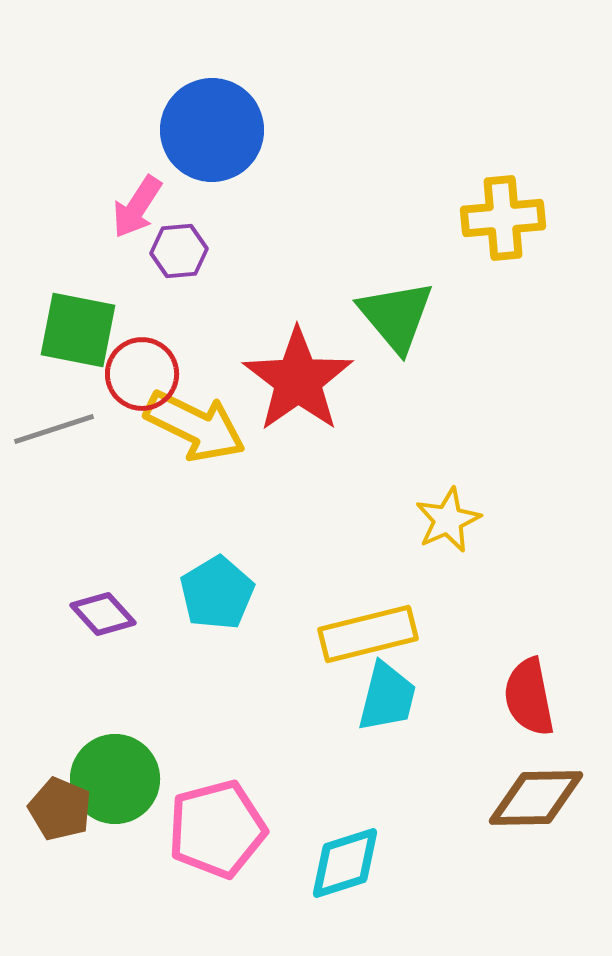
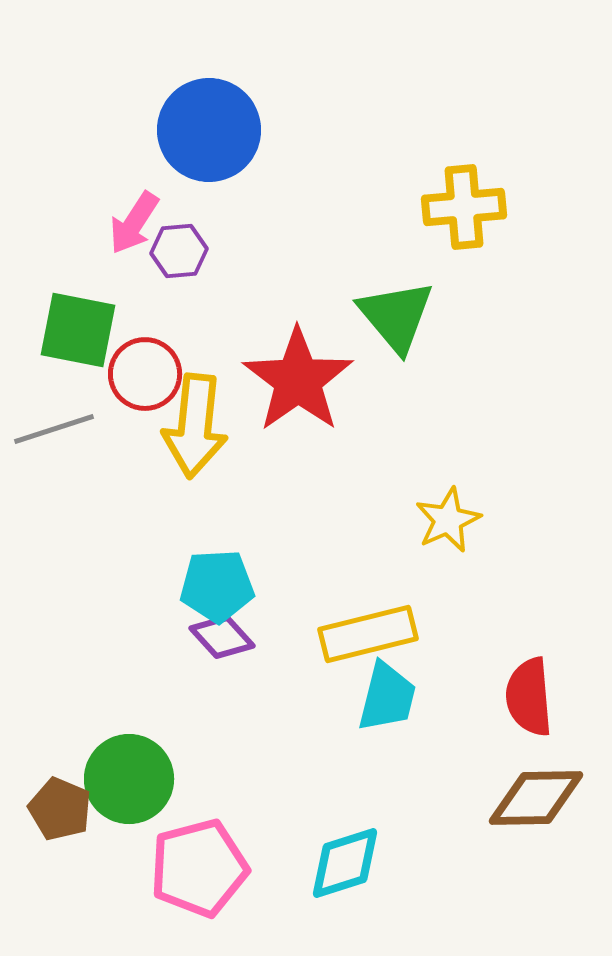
blue circle: moved 3 px left
pink arrow: moved 3 px left, 16 px down
yellow cross: moved 39 px left, 11 px up
red circle: moved 3 px right
yellow arrow: rotated 70 degrees clockwise
cyan pentagon: moved 7 px up; rotated 28 degrees clockwise
purple diamond: moved 119 px right, 23 px down
red semicircle: rotated 6 degrees clockwise
green circle: moved 14 px right
pink pentagon: moved 18 px left, 39 px down
